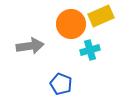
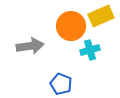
orange circle: moved 2 px down
